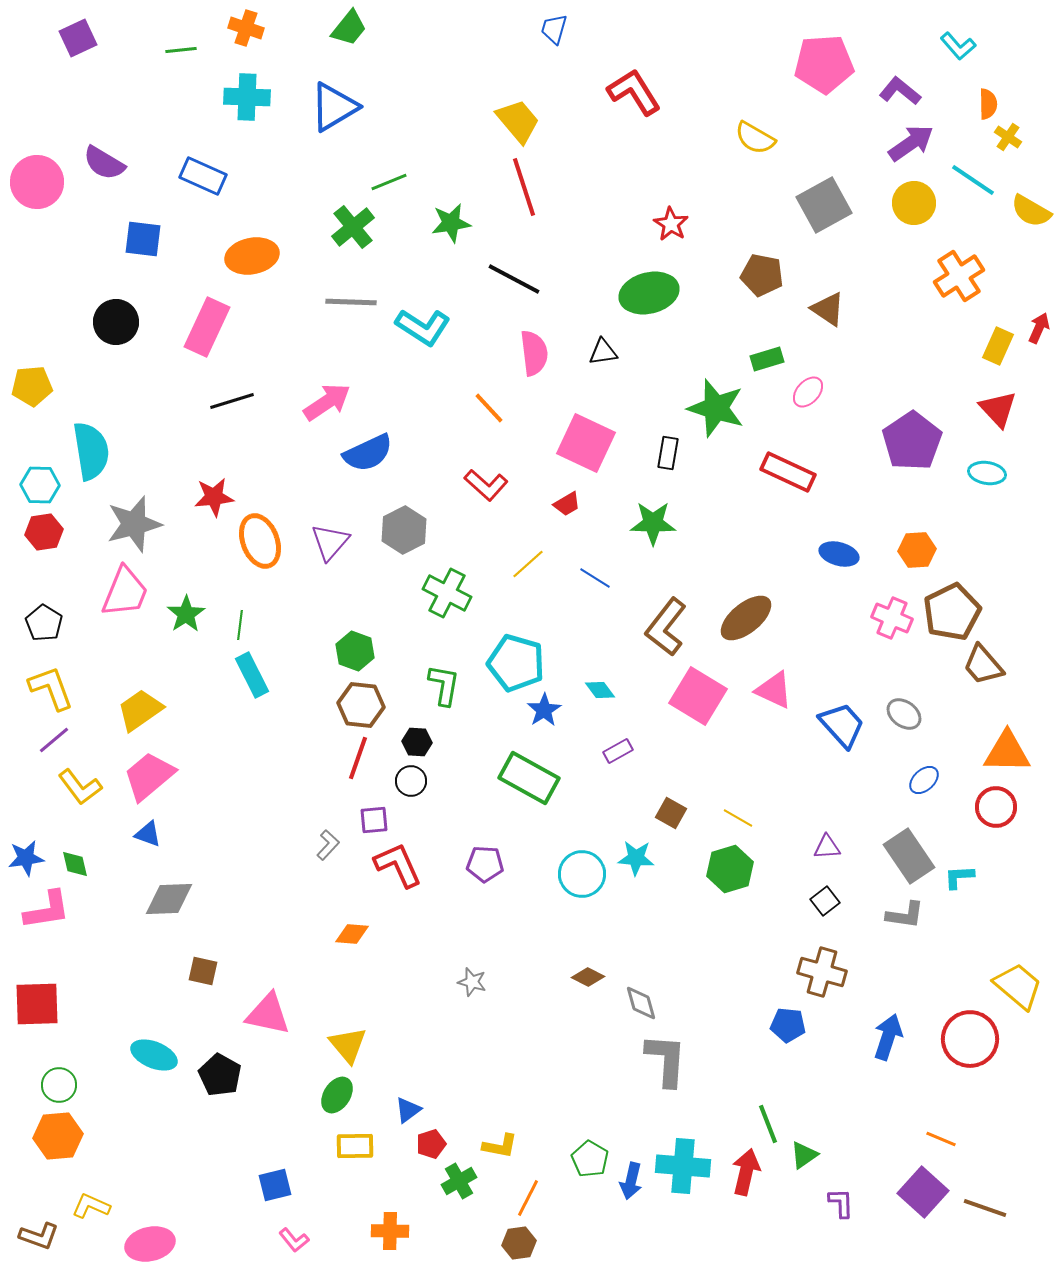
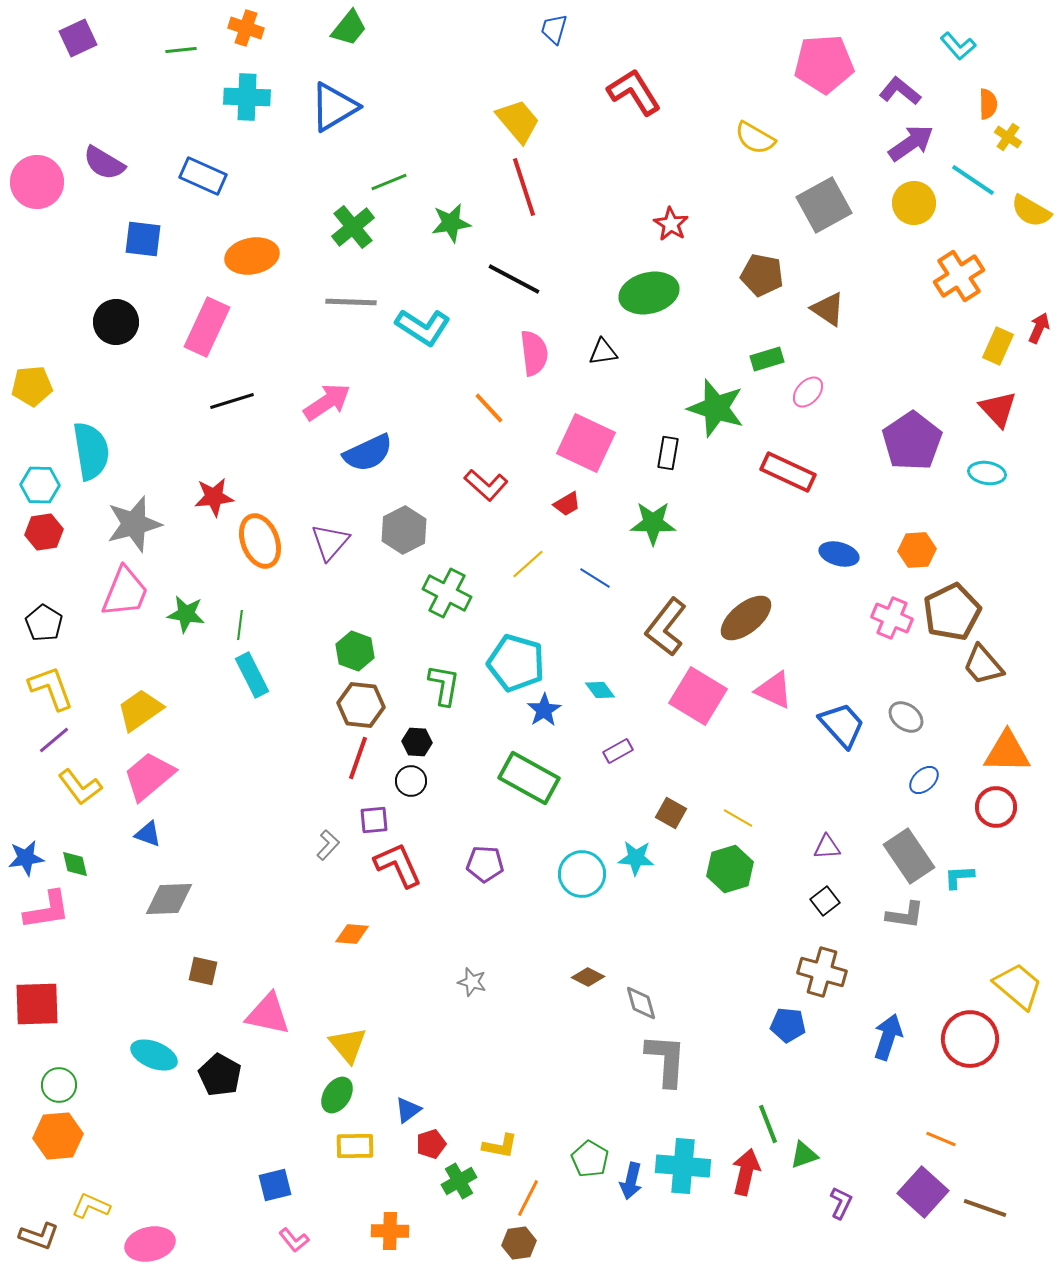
green star at (186, 614): rotated 30 degrees counterclockwise
gray ellipse at (904, 714): moved 2 px right, 3 px down
green triangle at (804, 1155): rotated 16 degrees clockwise
purple L-shape at (841, 1203): rotated 28 degrees clockwise
